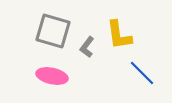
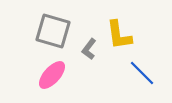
gray L-shape: moved 2 px right, 2 px down
pink ellipse: moved 1 px up; rotated 60 degrees counterclockwise
